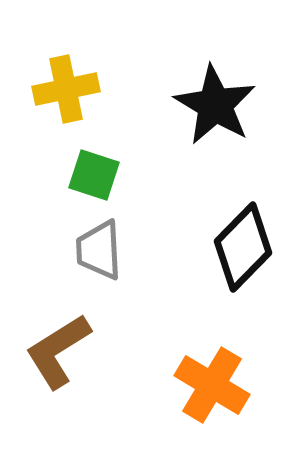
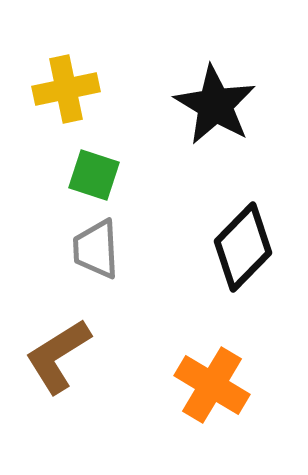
gray trapezoid: moved 3 px left, 1 px up
brown L-shape: moved 5 px down
